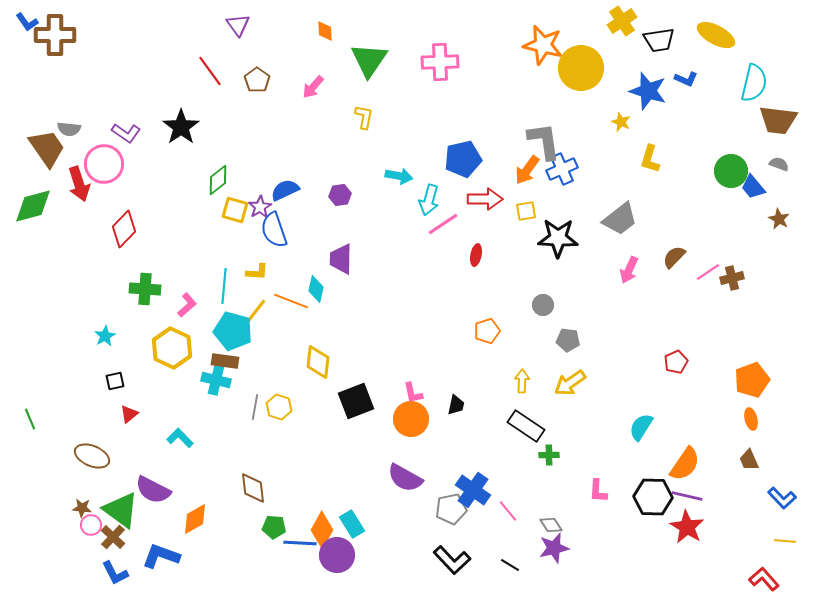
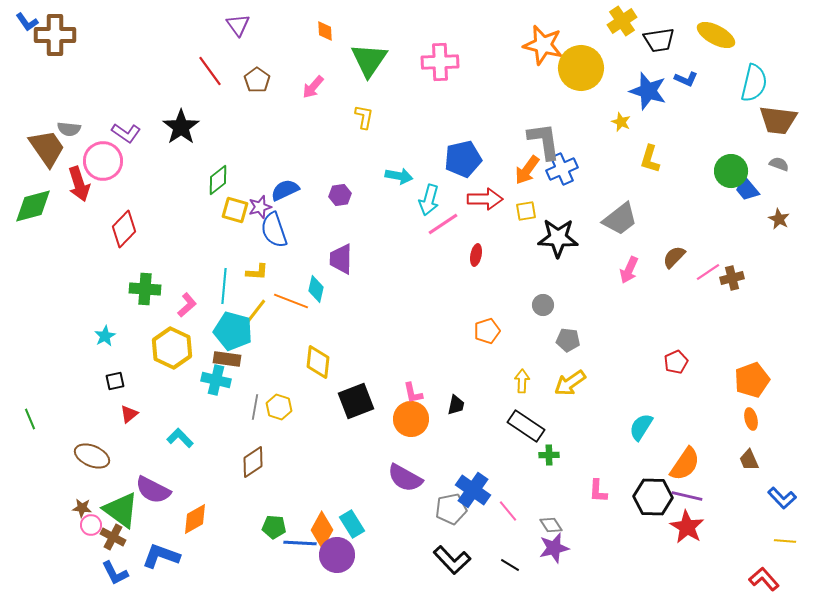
pink circle at (104, 164): moved 1 px left, 3 px up
blue trapezoid at (753, 187): moved 6 px left, 2 px down
purple star at (260, 207): rotated 15 degrees clockwise
brown rectangle at (225, 361): moved 2 px right, 2 px up
brown diamond at (253, 488): moved 26 px up; rotated 64 degrees clockwise
brown cross at (113, 537): rotated 15 degrees counterclockwise
